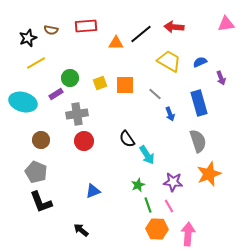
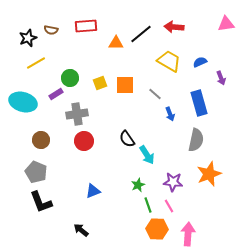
gray semicircle: moved 2 px left, 1 px up; rotated 30 degrees clockwise
